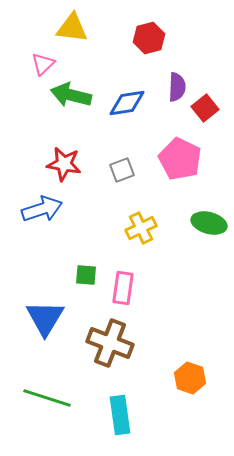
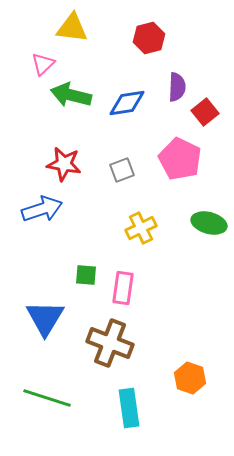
red square: moved 4 px down
cyan rectangle: moved 9 px right, 7 px up
